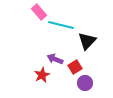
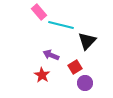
purple arrow: moved 4 px left, 4 px up
red star: rotated 14 degrees counterclockwise
